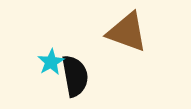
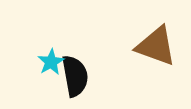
brown triangle: moved 29 px right, 14 px down
